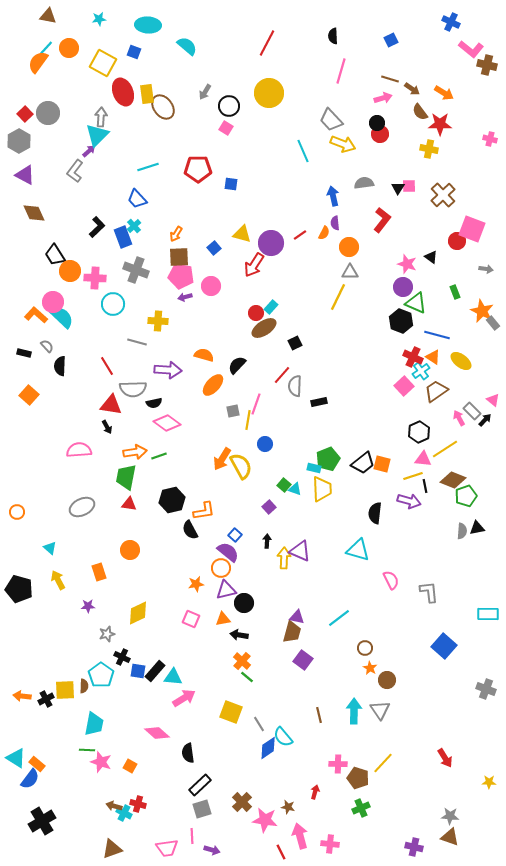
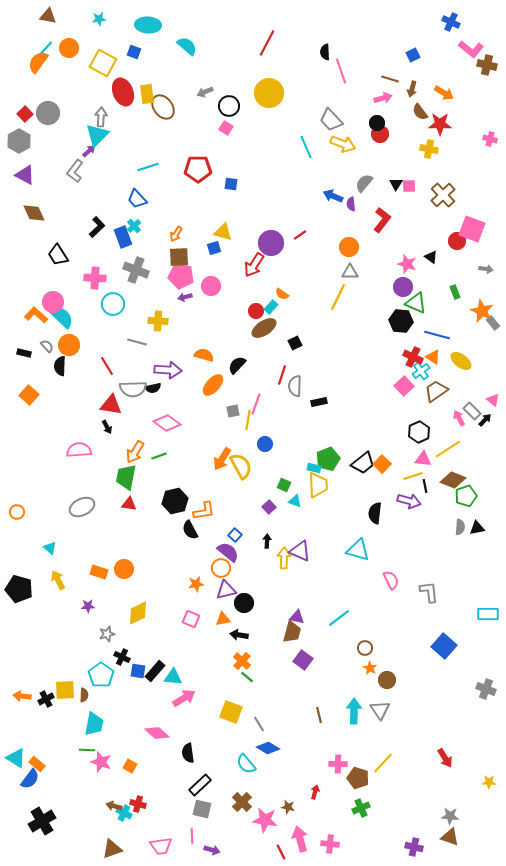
black semicircle at (333, 36): moved 8 px left, 16 px down
blue square at (391, 40): moved 22 px right, 15 px down
pink line at (341, 71): rotated 35 degrees counterclockwise
brown arrow at (412, 89): rotated 70 degrees clockwise
gray arrow at (205, 92): rotated 35 degrees clockwise
cyan line at (303, 151): moved 3 px right, 4 px up
gray semicircle at (364, 183): rotated 42 degrees counterclockwise
black triangle at (398, 188): moved 2 px left, 4 px up
blue arrow at (333, 196): rotated 54 degrees counterclockwise
purple semicircle at (335, 223): moved 16 px right, 19 px up
orange semicircle at (324, 233): moved 42 px left, 61 px down; rotated 96 degrees clockwise
yellow triangle at (242, 234): moved 19 px left, 2 px up
blue square at (214, 248): rotated 24 degrees clockwise
black trapezoid at (55, 255): moved 3 px right
orange circle at (70, 271): moved 1 px left, 74 px down
red circle at (256, 313): moved 2 px up
black hexagon at (401, 321): rotated 15 degrees counterclockwise
red line at (282, 375): rotated 24 degrees counterclockwise
black semicircle at (154, 403): moved 1 px left, 15 px up
yellow line at (445, 449): moved 3 px right
orange arrow at (135, 452): rotated 130 degrees clockwise
orange square at (382, 464): rotated 30 degrees clockwise
green square at (284, 485): rotated 16 degrees counterclockwise
cyan triangle at (295, 489): moved 12 px down
yellow trapezoid at (322, 489): moved 4 px left, 4 px up
black hexagon at (172, 500): moved 3 px right, 1 px down
gray semicircle at (462, 531): moved 2 px left, 4 px up
orange circle at (130, 550): moved 6 px left, 19 px down
orange rectangle at (99, 572): rotated 54 degrees counterclockwise
brown semicircle at (84, 686): moved 9 px down
cyan semicircle at (283, 737): moved 37 px left, 27 px down
blue diamond at (268, 748): rotated 65 degrees clockwise
gray square at (202, 809): rotated 30 degrees clockwise
pink arrow at (300, 836): moved 3 px down
pink trapezoid at (167, 848): moved 6 px left, 2 px up
